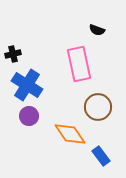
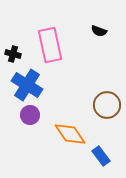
black semicircle: moved 2 px right, 1 px down
black cross: rotated 28 degrees clockwise
pink rectangle: moved 29 px left, 19 px up
brown circle: moved 9 px right, 2 px up
purple circle: moved 1 px right, 1 px up
